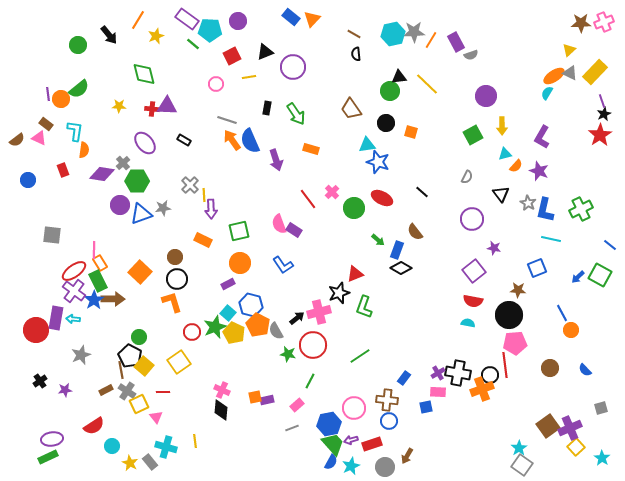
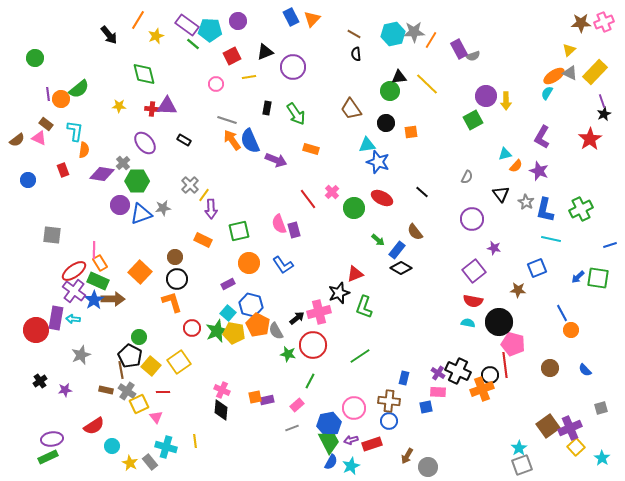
blue rectangle at (291, 17): rotated 24 degrees clockwise
purple rectangle at (187, 19): moved 6 px down
purple rectangle at (456, 42): moved 3 px right, 7 px down
green circle at (78, 45): moved 43 px left, 13 px down
gray semicircle at (471, 55): moved 2 px right, 1 px down
yellow arrow at (502, 126): moved 4 px right, 25 px up
orange square at (411, 132): rotated 24 degrees counterclockwise
green square at (473, 135): moved 15 px up
red star at (600, 135): moved 10 px left, 4 px down
purple arrow at (276, 160): rotated 50 degrees counterclockwise
yellow line at (204, 195): rotated 40 degrees clockwise
gray star at (528, 203): moved 2 px left, 1 px up
purple rectangle at (294, 230): rotated 42 degrees clockwise
blue line at (610, 245): rotated 56 degrees counterclockwise
blue rectangle at (397, 250): rotated 18 degrees clockwise
orange circle at (240, 263): moved 9 px right
green square at (600, 275): moved 2 px left, 3 px down; rotated 20 degrees counterclockwise
green rectangle at (98, 281): rotated 40 degrees counterclockwise
black circle at (509, 315): moved 10 px left, 7 px down
green star at (215, 327): moved 2 px right, 4 px down
red circle at (192, 332): moved 4 px up
yellow pentagon at (234, 333): rotated 15 degrees counterclockwise
pink pentagon at (515, 343): moved 2 px left, 1 px down; rotated 20 degrees clockwise
yellow square at (144, 366): moved 7 px right
purple cross at (438, 373): rotated 24 degrees counterclockwise
black cross at (458, 373): moved 2 px up; rotated 15 degrees clockwise
blue rectangle at (404, 378): rotated 24 degrees counterclockwise
brown rectangle at (106, 390): rotated 40 degrees clockwise
brown cross at (387, 400): moved 2 px right, 1 px down
green trapezoid at (333, 444): moved 4 px left, 2 px up; rotated 15 degrees clockwise
gray square at (522, 465): rotated 35 degrees clockwise
gray circle at (385, 467): moved 43 px right
